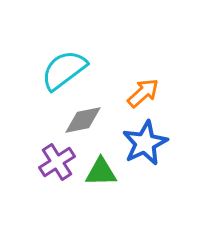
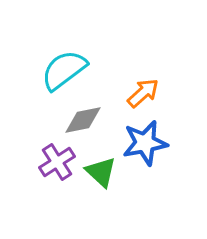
blue star: rotated 15 degrees clockwise
green triangle: rotated 44 degrees clockwise
